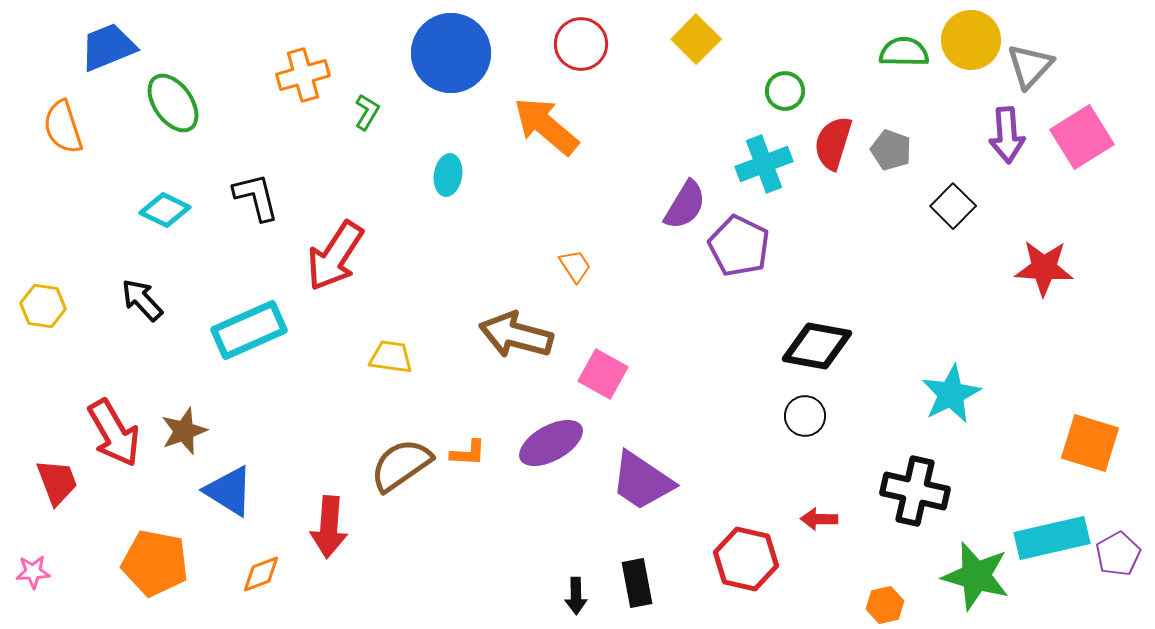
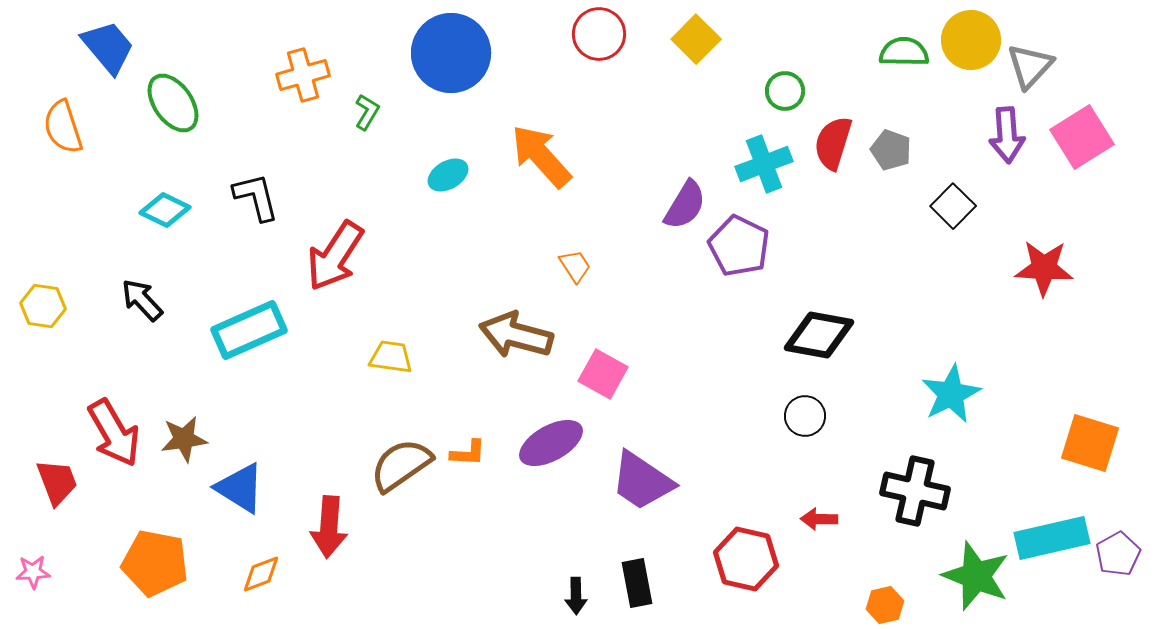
red circle at (581, 44): moved 18 px right, 10 px up
blue trapezoid at (108, 47): rotated 72 degrees clockwise
orange arrow at (546, 126): moved 5 px left, 30 px down; rotated 8 degrees clockwise
cyan ellipse at (448, 175): rotated 51 degrees clockwise
black diamond at (817, 346): moved 2 px right, 11 px up
brown star at (184, 431): moved 8 px down; rotated 12 degrees clockwise
blue triangle at (229, 491): moved 11 px right, 3 px up
green star at (976, 576): rotated 6 degrees clockwise
